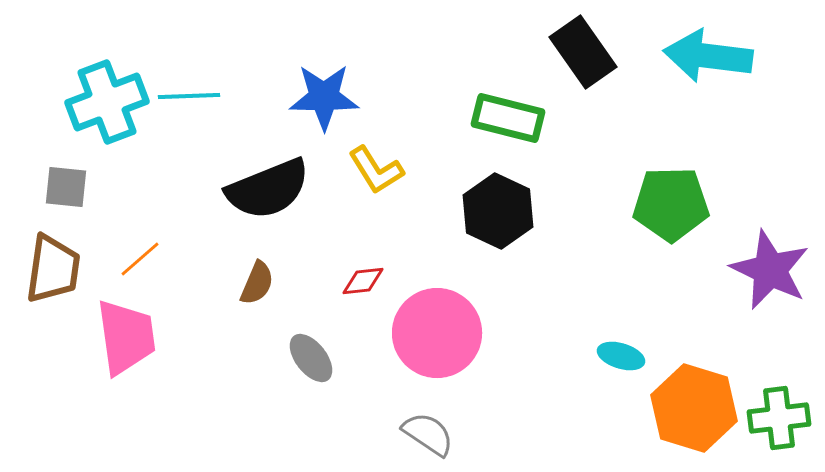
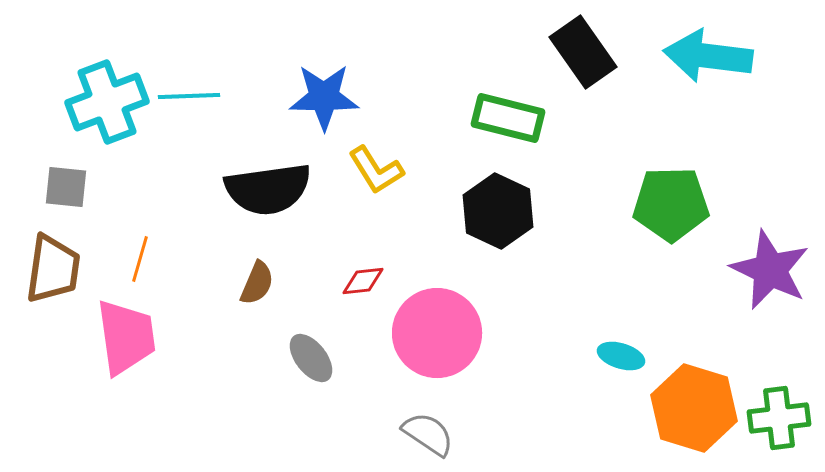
black semicircle: rotated 14 degrees clockwise
orange line: rotated 33 degrees counterclockwise
